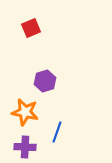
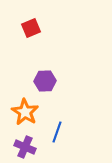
purple hexagon: rotated 15 degrees clockwise
orange star: rotated 20 degrees clockwise
purple cross: rotated 20 degrees clockwise
